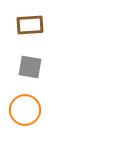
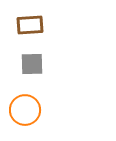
gray square: moved 2 px right, 3 px up; rotated 10 degrees counterclockwise
